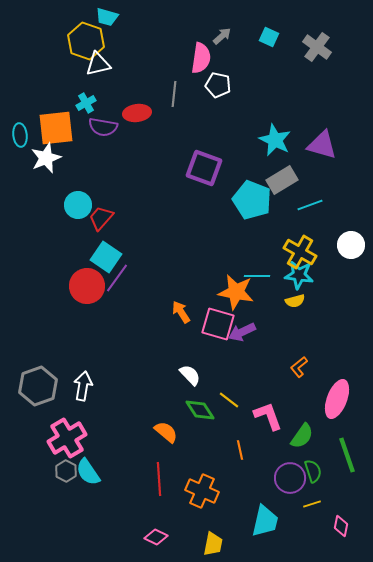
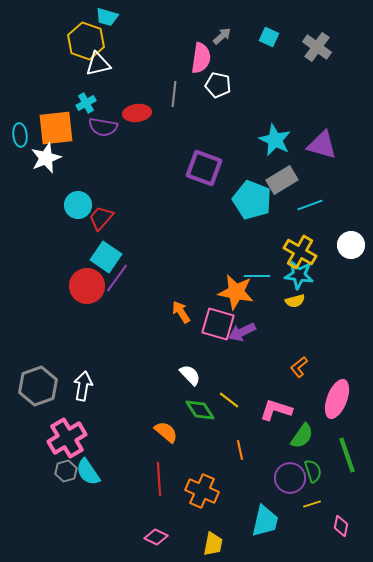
pink L-shape at (268, 416): moved 8 px right, 6 px up; rotated 52 degrees counterclockwise
gray hexagon at (66, 471): rotated 15 degrees clockwise
